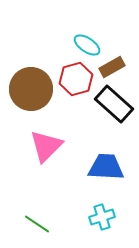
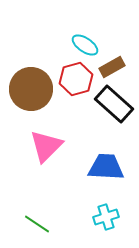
cyan ellipse: moved 2 px left
cyan cross: moved 4 px right
